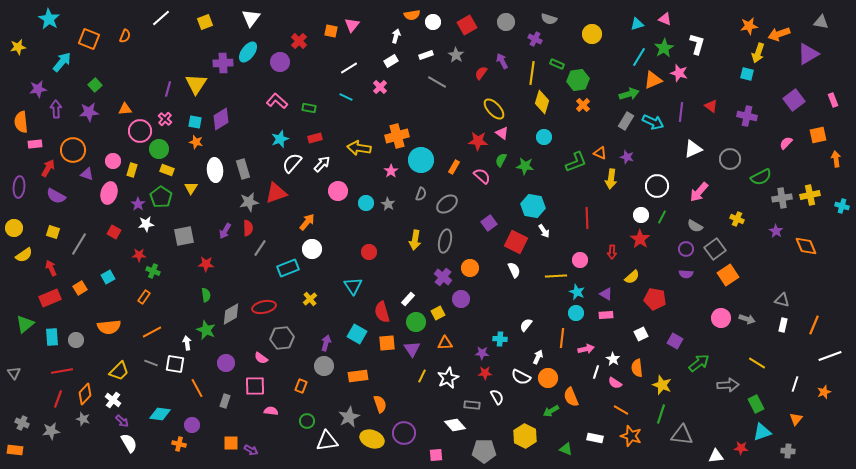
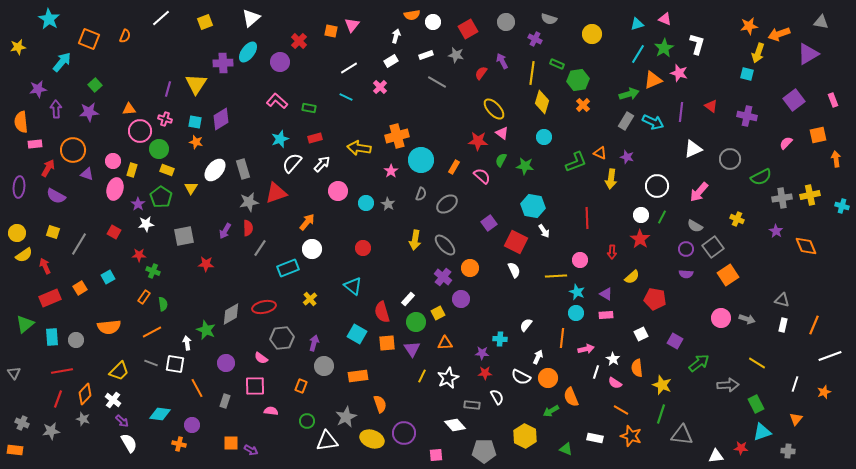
white triangle at (251, 18): rotated 12 degrees clockwise
red square at (467, 25): moved 1 px right, 4 px down
gray star at (456, 55): rotated 21 degrees counterclockwise
cyan line at (639, 57): moved 1 px left, 3 px up
orange triangle at (125, 109): moved 4 px right
pink cross at (165, 119): rotated 24 degrees counterclockwise
white ellipse at (215, 170): rotated 45 degrees clockwise
pink ellipse at (109, 193): moved 6 px right, 4 px up
yellow circle at (14, 228): moved 3 px right, 5 px down
gray ellipse at (445, 241): moved 4 px down; rotated 55 degrees counterclockwise
gray square at (715, 249): moved 2 px left, 2 px up
red circle at (369, 252): moved 6 px left, 4 px up
red arrow at (51, 268): moved 6 px left, 2 px up
cyan triangle at (353, 286): rotated 18 degrees counterclockwise
green semicircle at (206, 295): moved 43 px left, 9 px down
purple arrow at (326, 343): moved 12 px left
gray star at (349, 417): moved 3 px left
